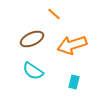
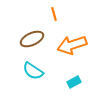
orange line: rotated 32 degrees clockwise
cyan rectangle: rotated 48 degrees clockwise
